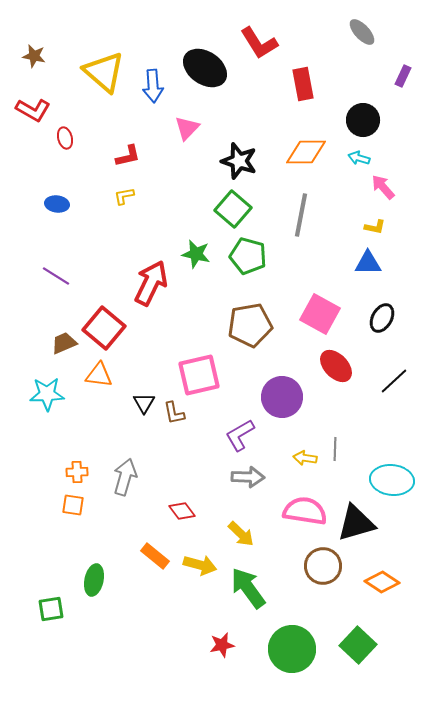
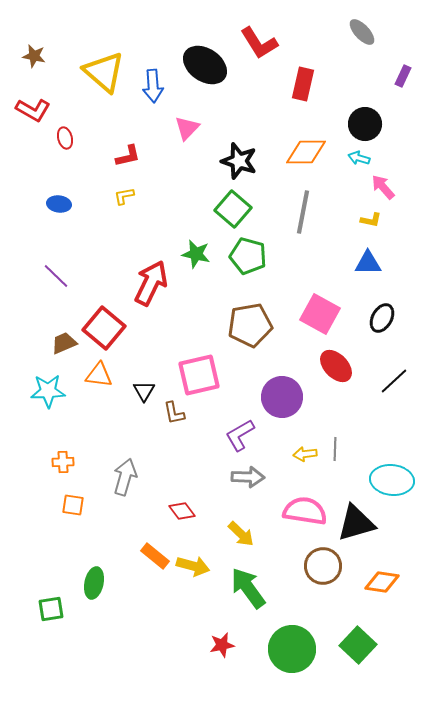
black ellipse at (205, 68): moved 3 px up
red rectangle at (303, 84): rotated 24 degrees clockwise
black circle at (363, 120): moved 2 px right, 4 px down
blue ellipse at (57, 204): moved 2 px right
gray line at (301, 215): moved 2 px right, 3 px up
yellow L-shape at (375, 227): moved 4 px left, 7 px up
purple line at (56, 276): rotated 12 degrees clockwise
cyan star at (47, 394): moved 1 px right, 3 px up
black triangle at (144, 403): moved 12 px up
yellow arrow at (305, 458): moved 4 px up; rotated 15 degrees counterclockwise
orange cross at (77, 472): moved 14 px left, 10 px up
yellow arrow at (200, 565): moved 7 px left, 1 px down
green ellipse at (94, 580): moved 3 px down
orange diamond at (382, 582): rotated 24 degrees counterclockwise
